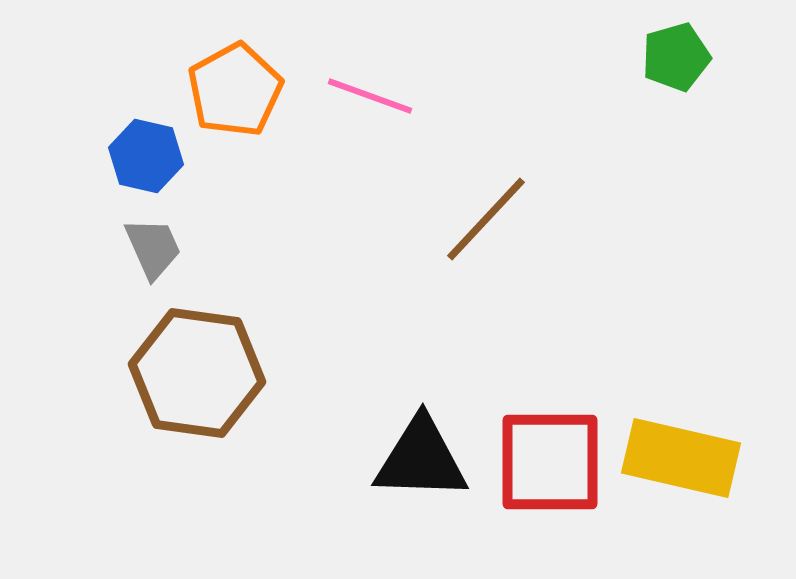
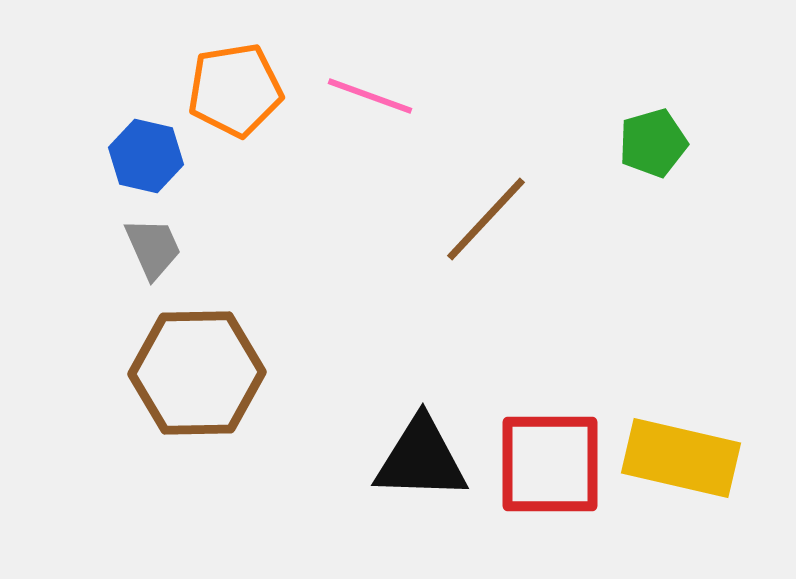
green pentagon: moved 23 px left, 86 px down
orange pentagon: rotated 20 degrees clockwise
brown hexagon: rotated 9 degrees counterclockwise
red square: moved 2 px down
